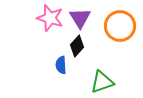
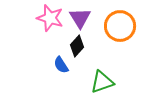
blue semicircle: rotated 30 degrees counterclockwise
